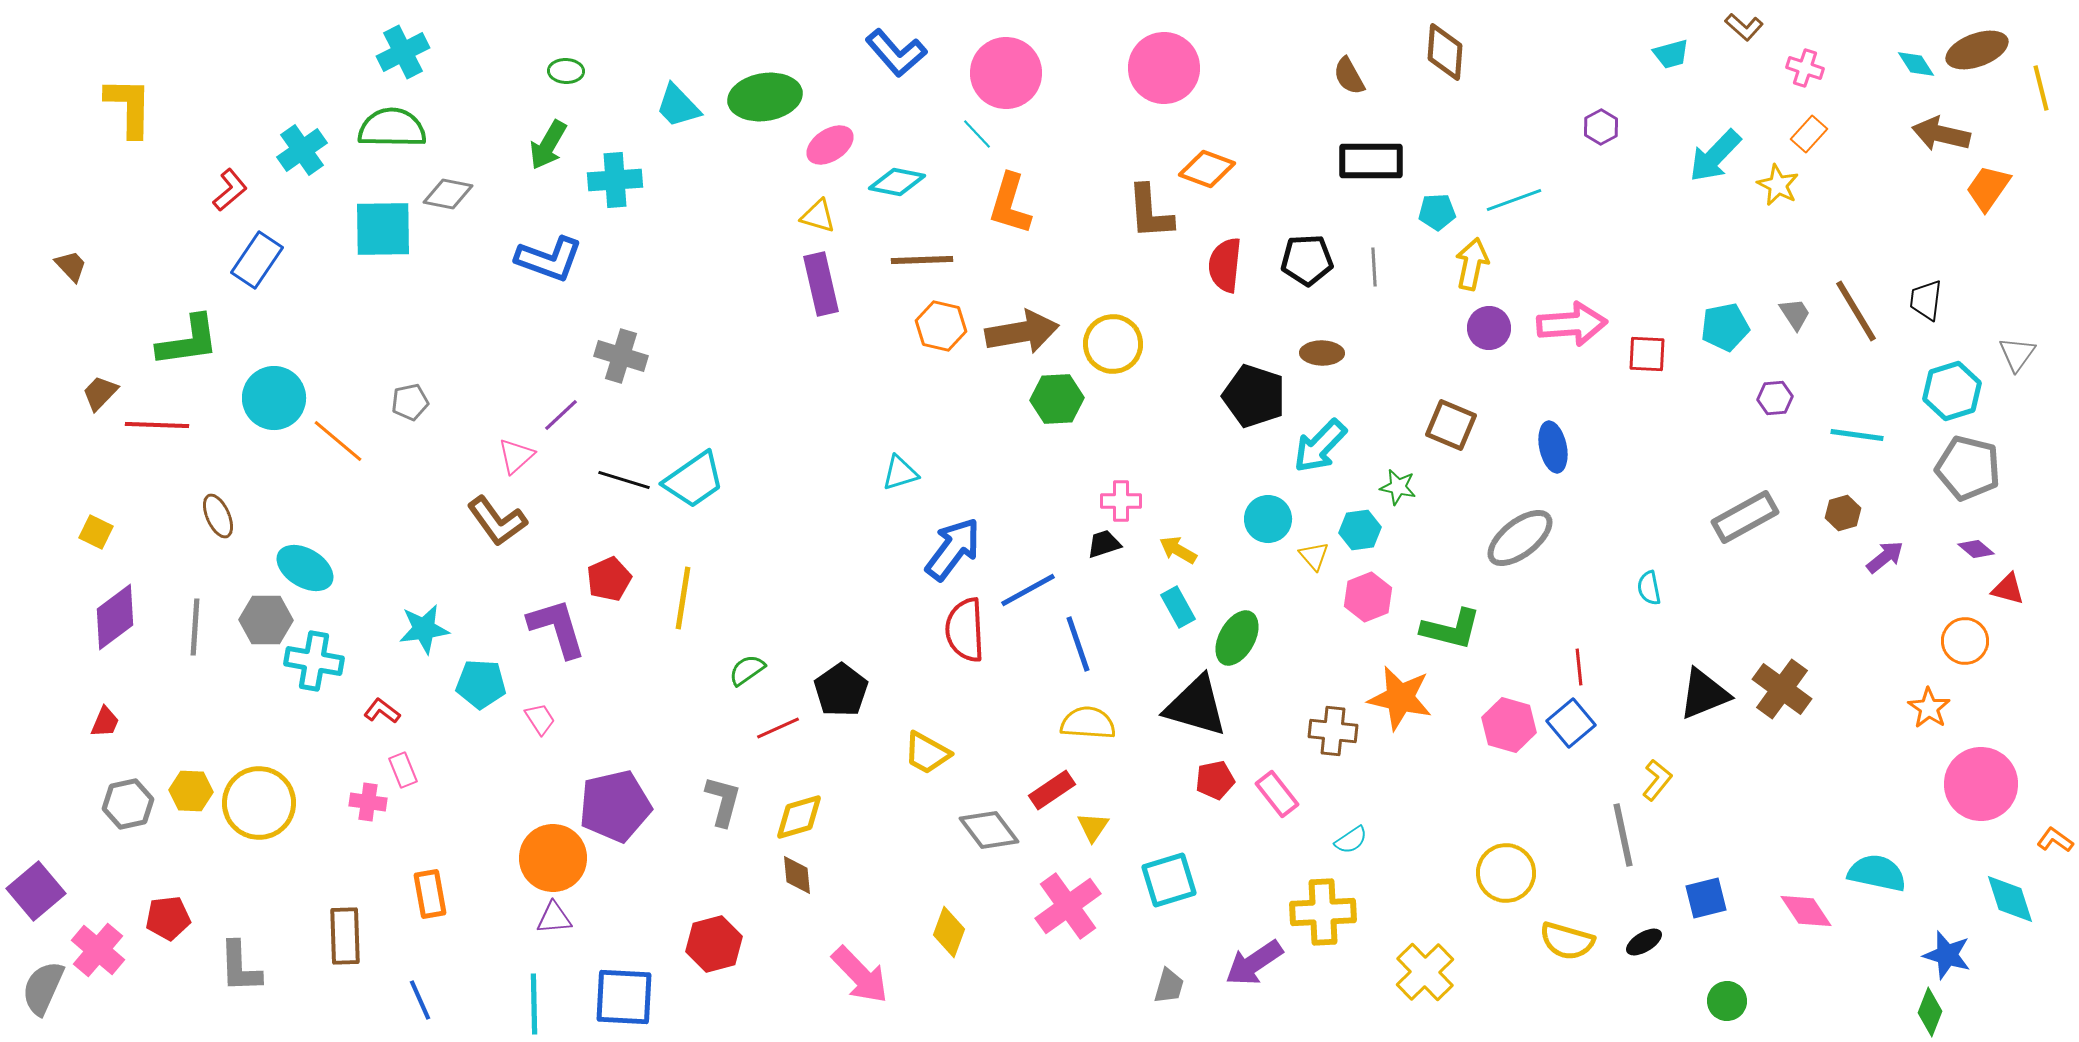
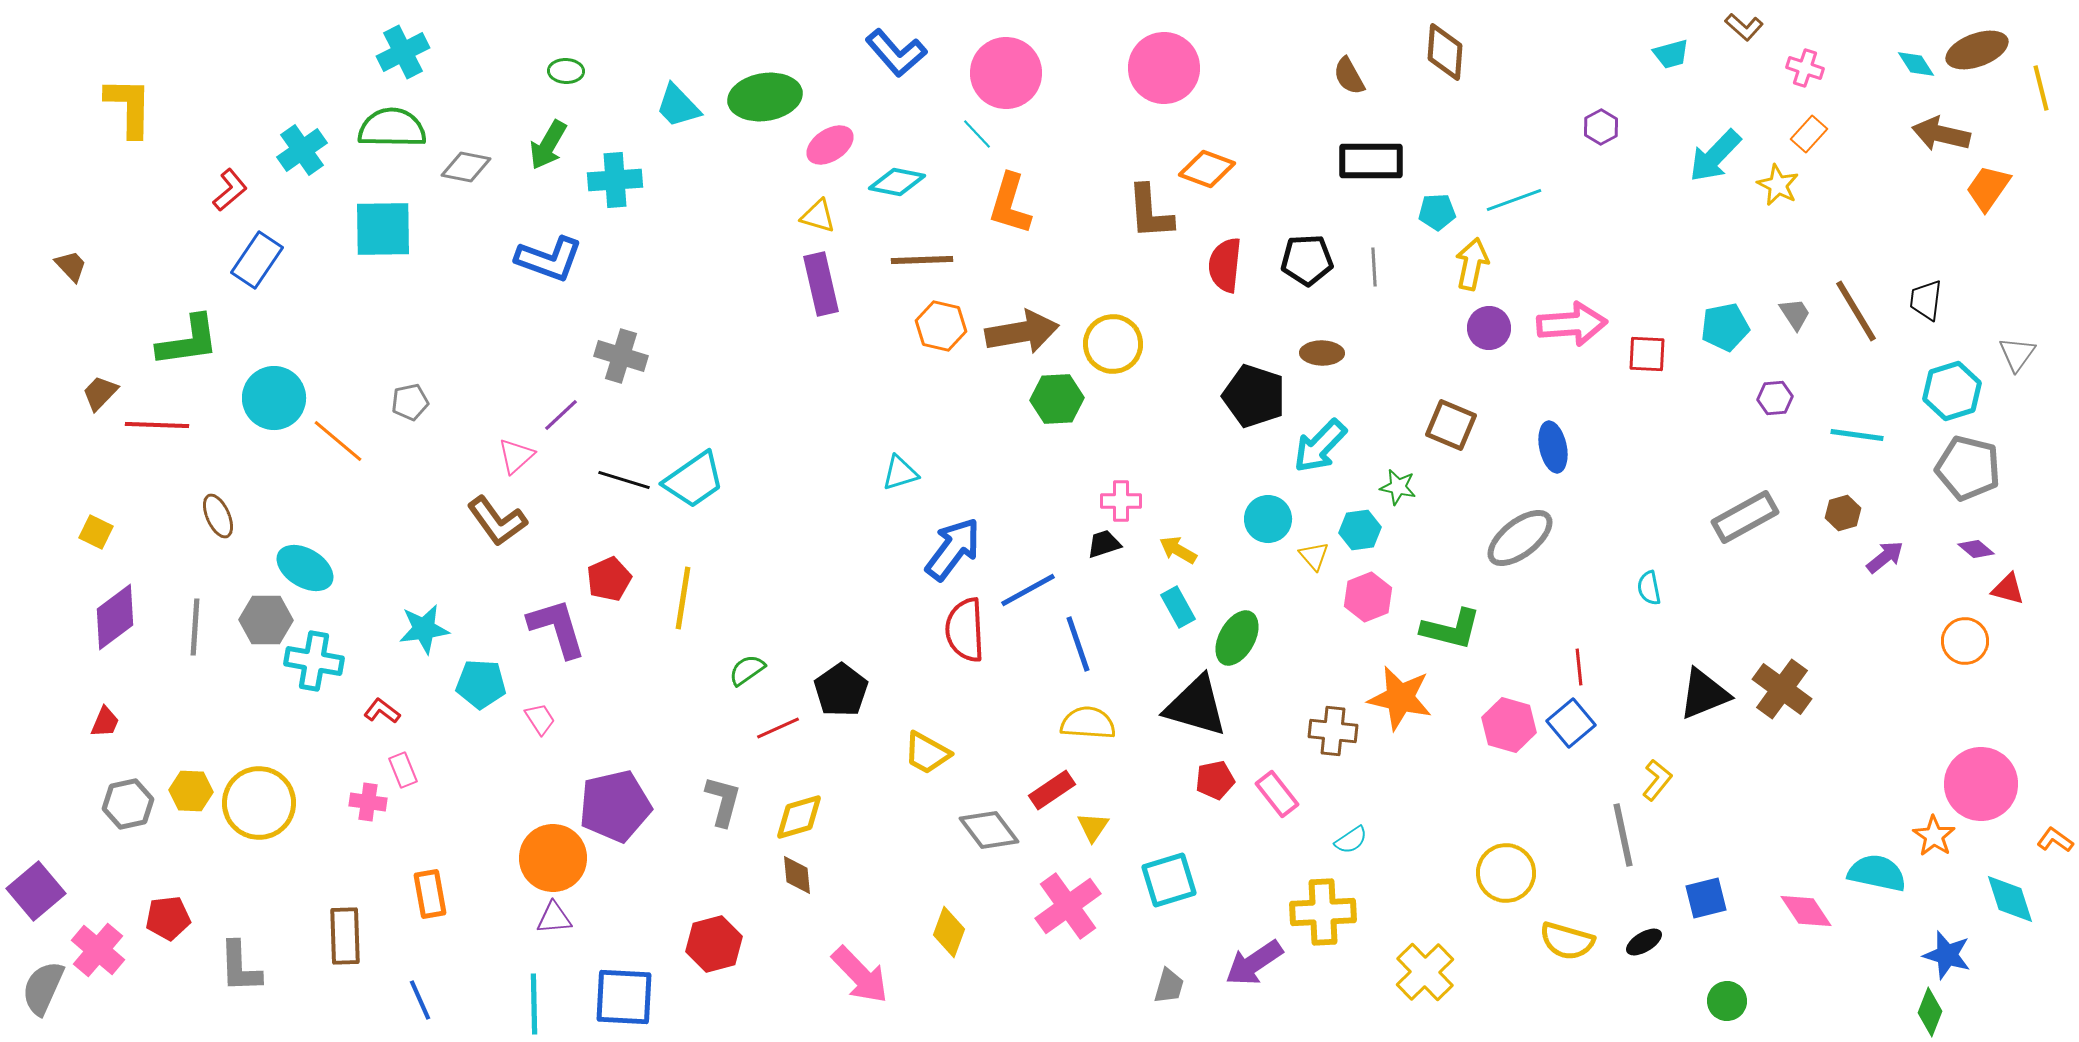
gray diamond at (448, 194): moved 18 px right, 27 px up
orange star at (1929, 708): moved 5 px right, 128 px down
